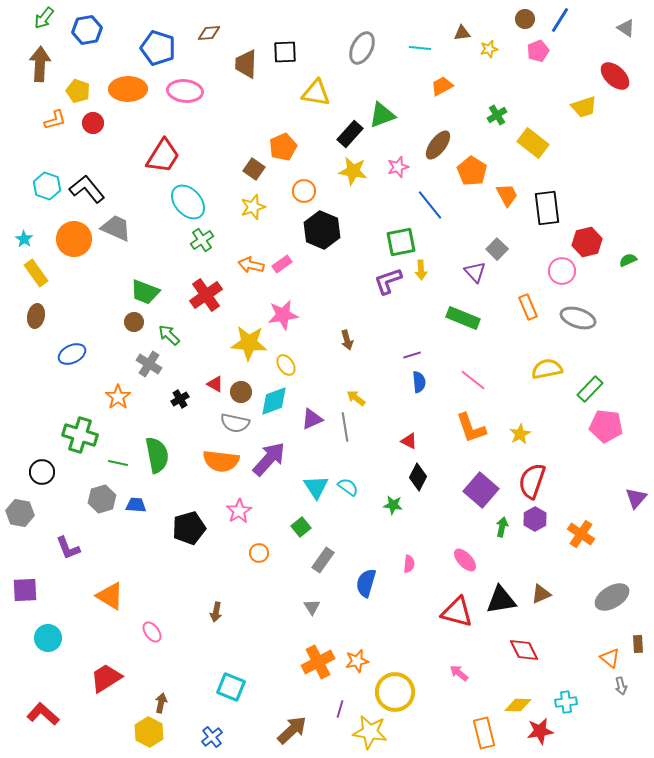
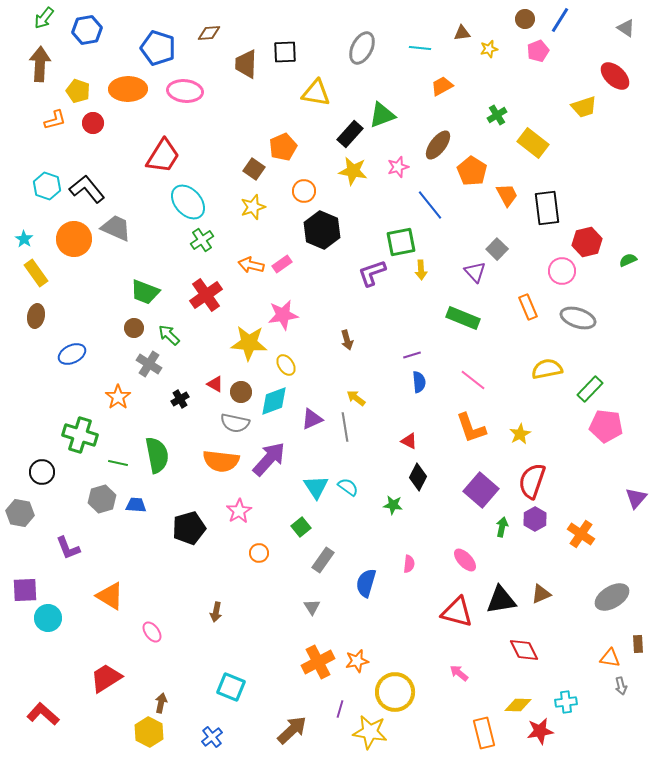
purple L-shape at (388, 281): moved 16 px left, 8 px up
brown circle at (134, 322): moved 6 px down
cyan circle at (48, 638): moved 20 px up
orange triangle at (610, 658): rotated 30 degrees counterclockwise
